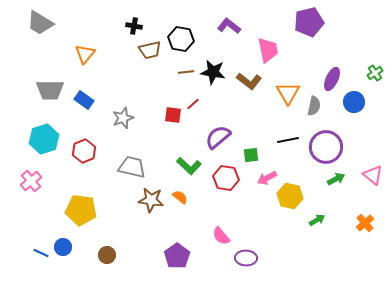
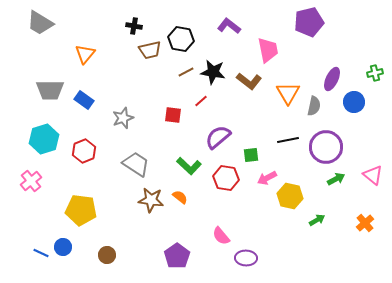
brown line at (186, 72): rotated 21 degrees counterclockwise
green cross at (375, 73): rotated 21 degrees clockwise
red line at (193, 104): moved 8 px right, 3 px up
gray trapezoid at (132, 167): moved 4 px right, 3 px up; rotated 20 degrees clockwise
